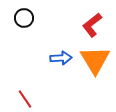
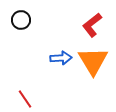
black circle: moved 3 px left, 2 px down
orange triangle: moved 2 px left, 1 px down
